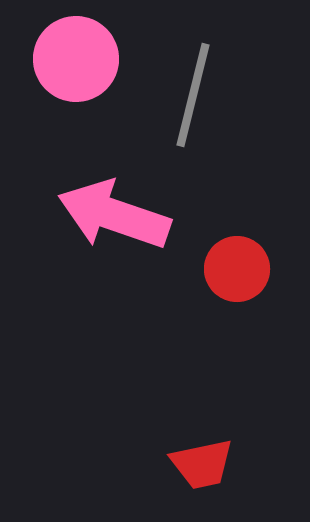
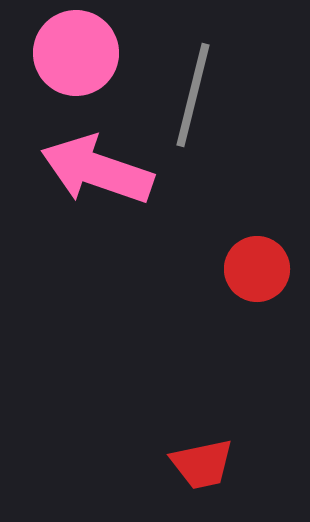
pink circle: moved 6 px up
pink arrow: moved 17 px left, 45 px up
red circle: moved 20 px right
